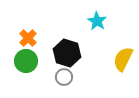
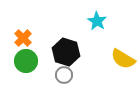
orange cross: moved 5 px left
black hexagon: moved 1 px left, 1 px up
yellow semicircle: rotated 85 degrees counterclockwise
gray circle: moved 2 px up
